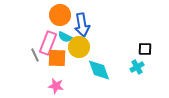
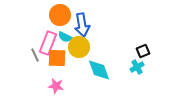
black square: moved 2 px left, 2 px down; rotated 24 degrees counterclockwise
